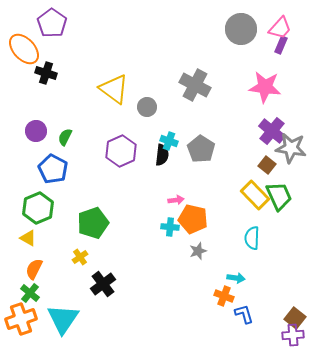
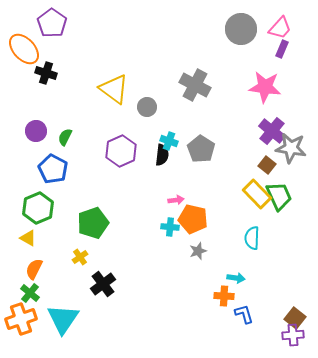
purple rectangle at (281, 45): moved 1 px right, 4 px down
yellow rectangle at (255, 195): moved 2 px right, 1 px up
orange cross at (224, 296): rotated 18 degrees counterclockwise
